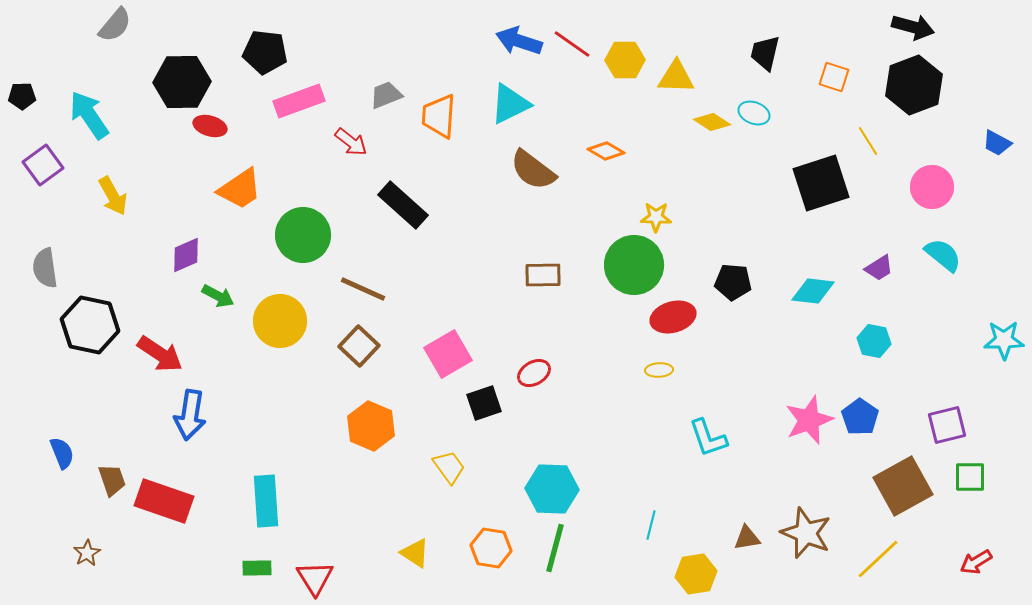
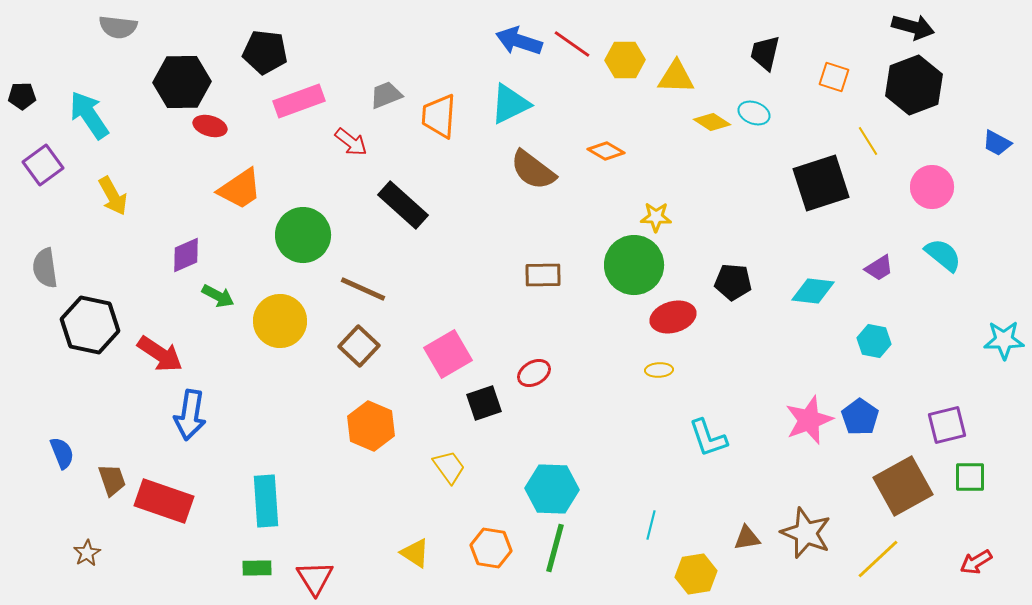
gray semicircle at (115, 25): moved 3 px right, 2 px down; rotated 57 degrees clockwise
